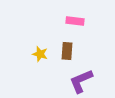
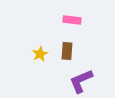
pink rectangle: moved 3 px left, 1 px up
yellow star: rotated 28 degrees clockwise
